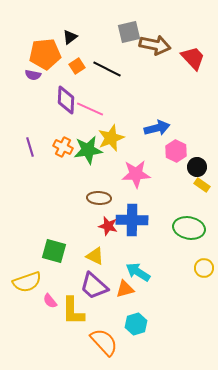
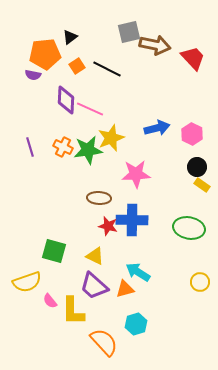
pink hexagon: moved 16 px right, 17 px up
yellow circle: moved 4 px left, 14 px down
